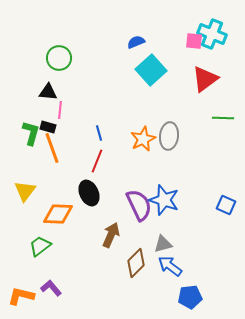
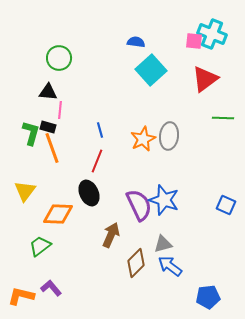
blue semicircle: rotated 30 degrees clockwise
blue line: moved 1 px right, 3 px up
blue pentagon: moved 18 px right
